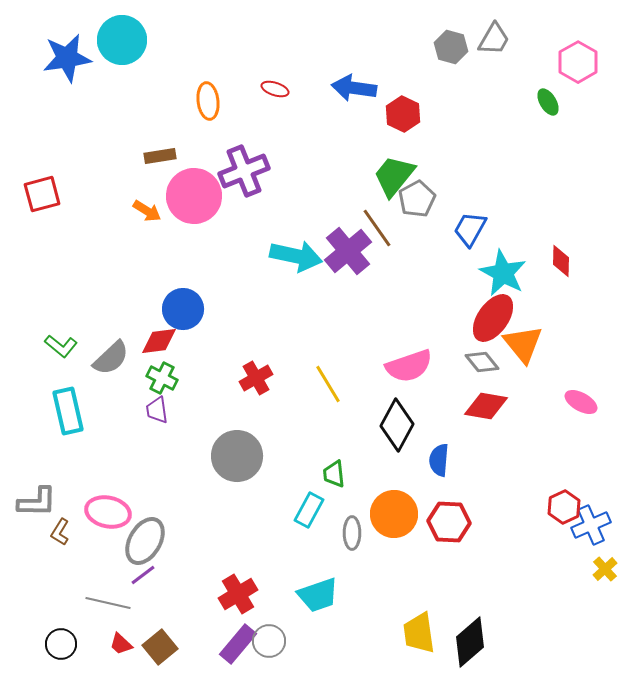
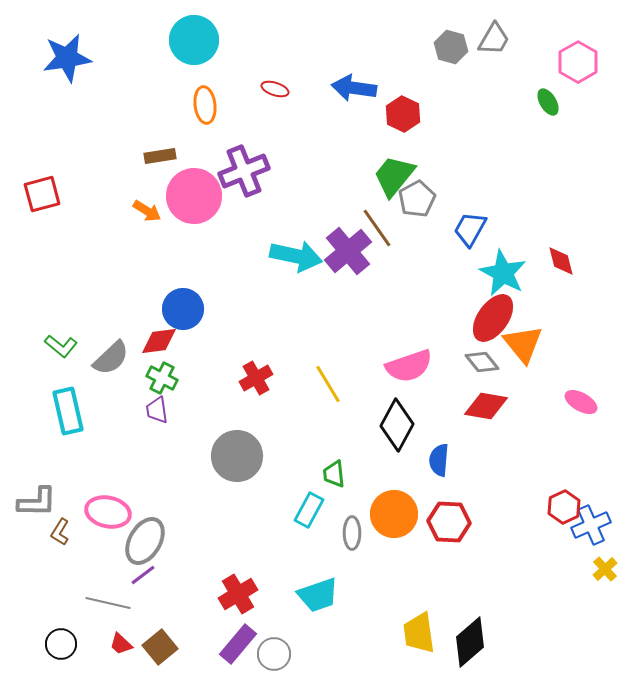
cyan circle at (122, 40): moved 72 px right
orange ellipse at (208, 101): moved 3 px left, 4 px down
red diamond at (561, 261): rotated 16 degrees counterclockwise
gray circle at (269, 641): moved 5 px right, 13 px down
